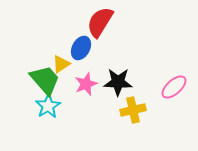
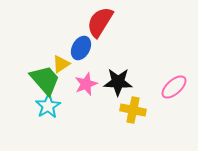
yellow cross: rotated 25 degrees clockwise
